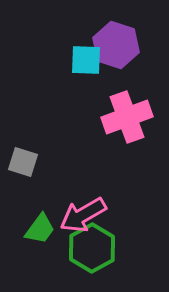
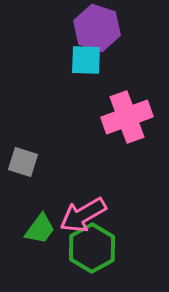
purple hexagon: moved 19 px left, 17 px up
